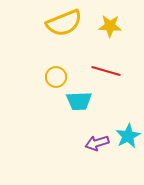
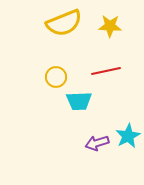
red line: rotated 28 degrees counterclockwise
